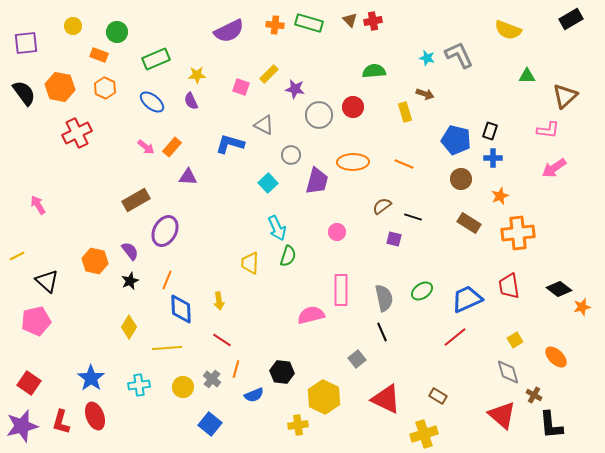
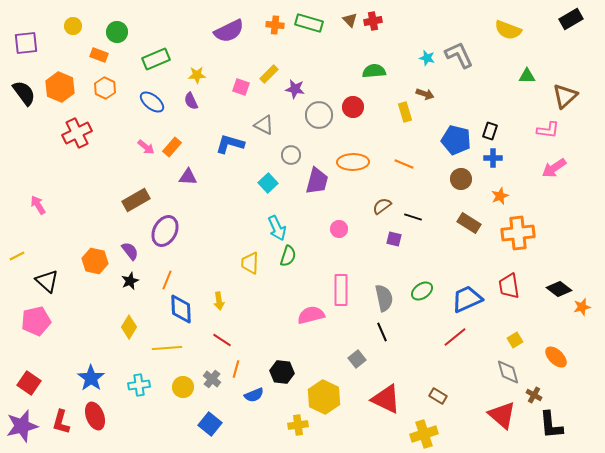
orange hexagon at (60, 87): rotated 12 degrees clockwise
pink circle at (337, 232): moved 2 px right, 3 px up
